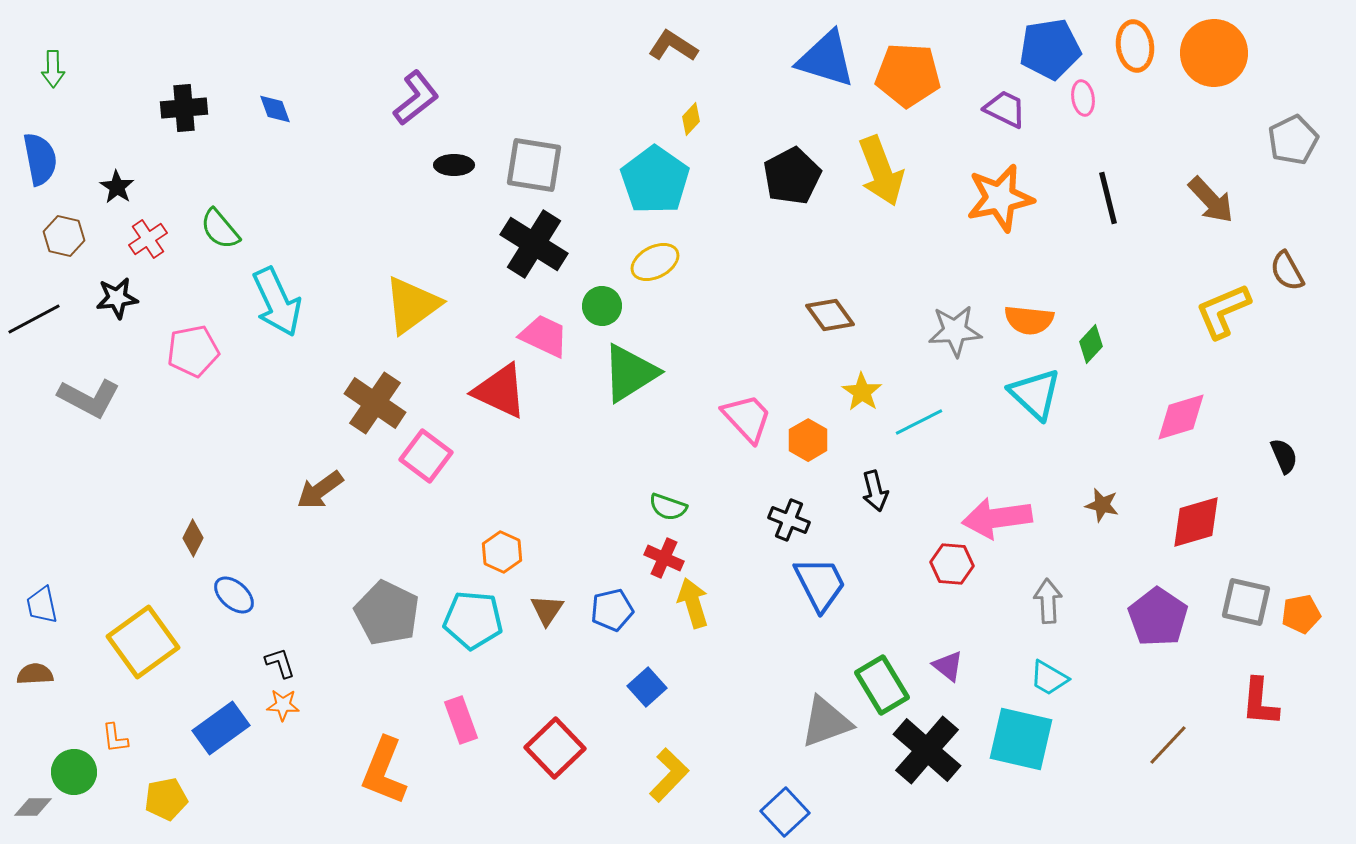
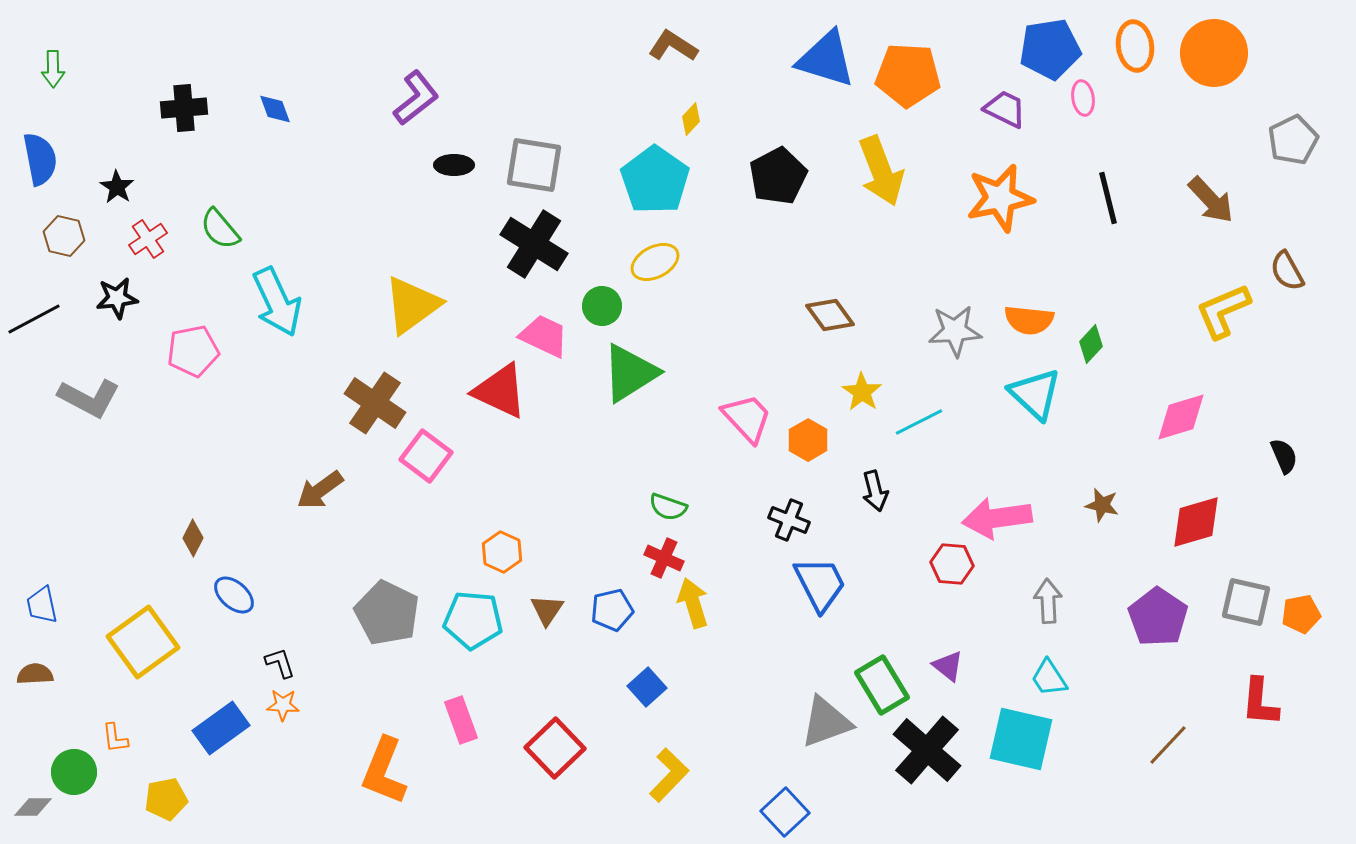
black pentagon at (792, 176): moved 14 px left
cyan trapezoid at (1049, 678): rotated 27 degrees clockwise
